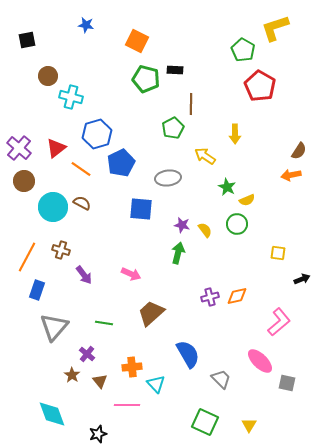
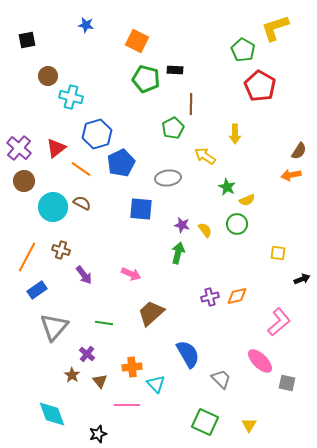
blue rectangle at (37, 290): rotated 36 degrees clockwise
